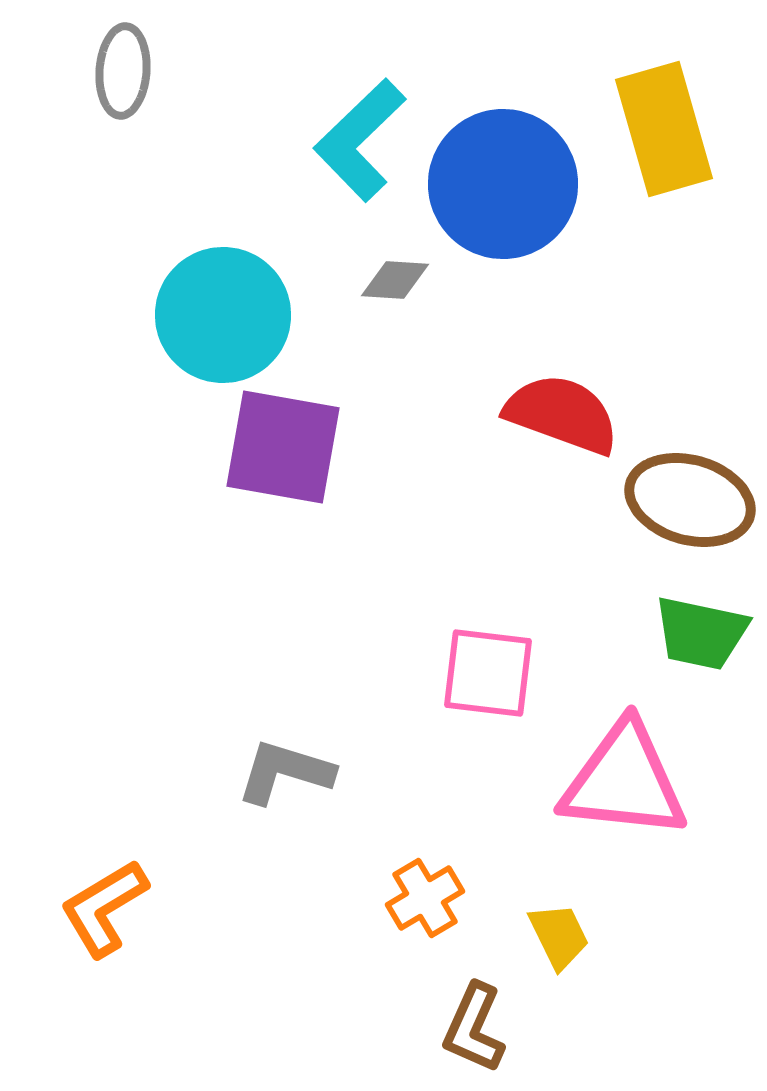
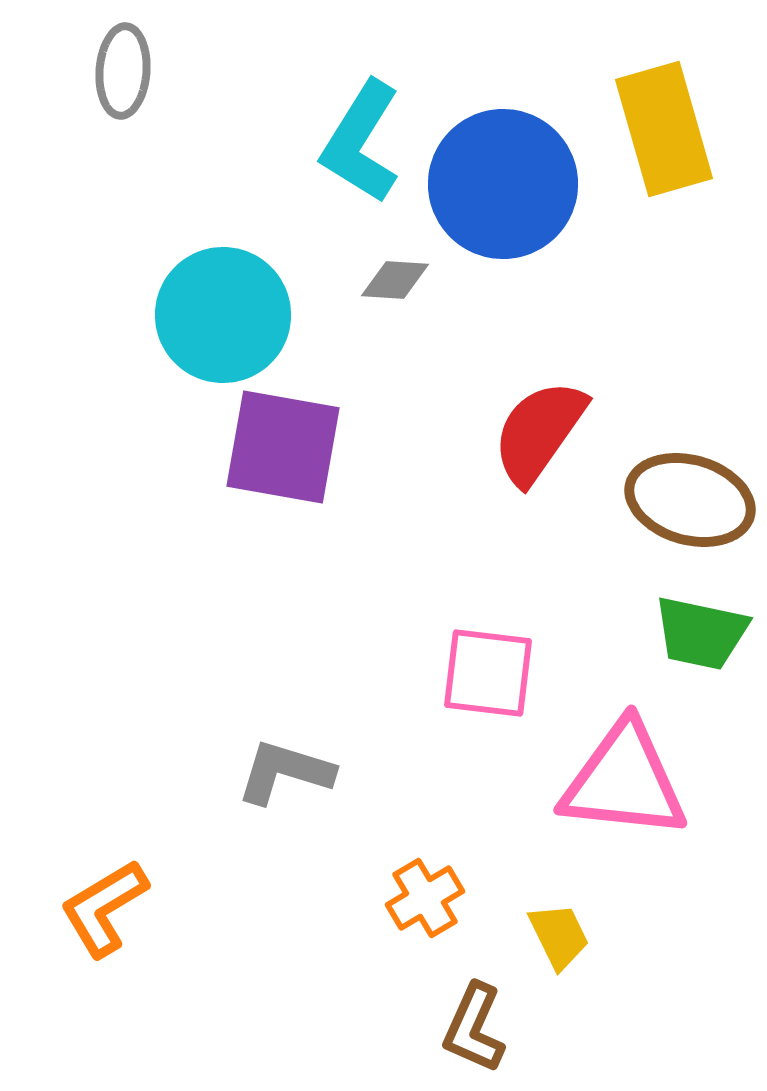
cyan L-shape: moved 1 px right, 2 px down; rotated 14 degrees counterclockwise
red semicircle: moved 23 px left, 18 px down; rotated 75 degrees counterclockwise
